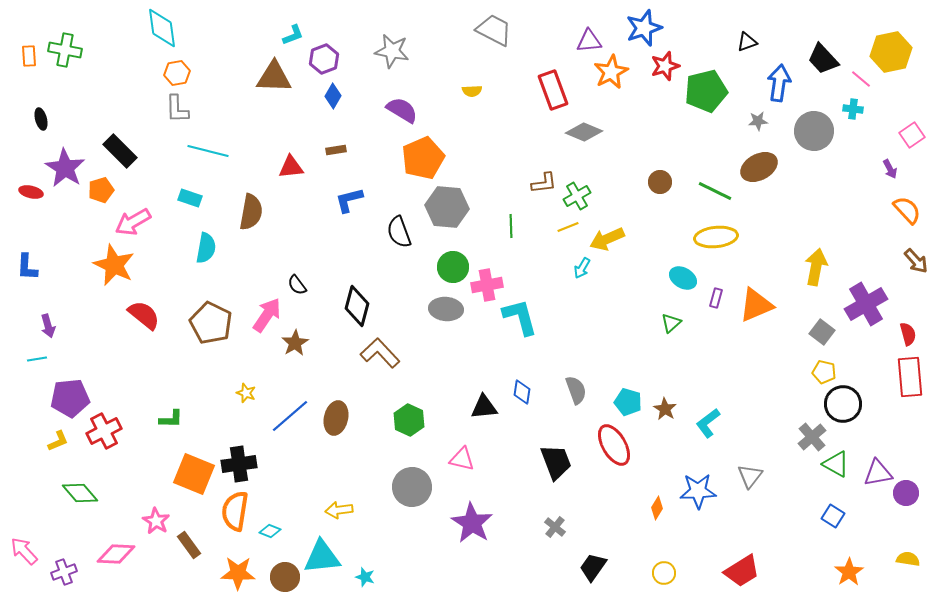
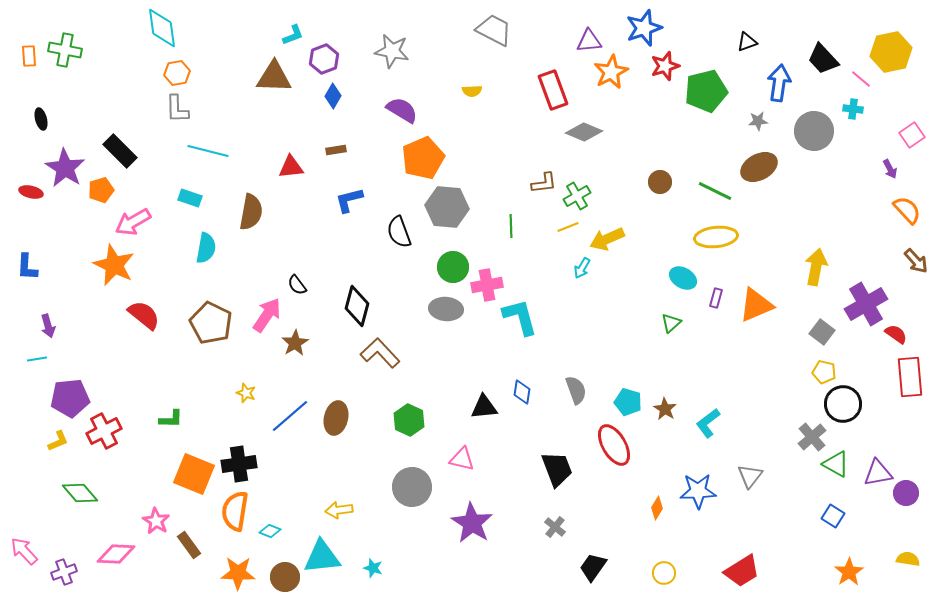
red semicircle at (908, 334): moved 12 px left; rotated 40 degrees counterclockwise
black trapezoid at (556, 462): moved 1 px right, 7 px down
cyan star at (365, 577): moved 8 px right, 9 px up
